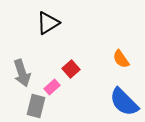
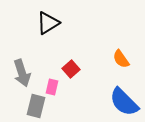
pink rectangle: rotated 35 degrees counterclockwise
